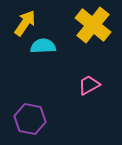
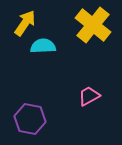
pink trapezoid: moved 11 px down
